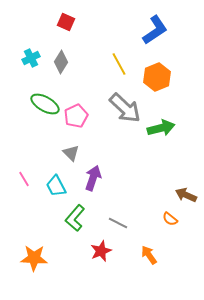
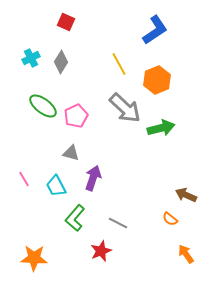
orange hexagon: moved 3 px down
green ellipse: moved 2 px left, 2 px down; rotated 8 degrees clockwise
gray triangle: rotated 30 degrees counterclockwise
orange arrow: moved 37 px right, 1 px up
